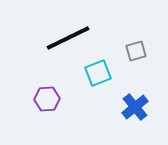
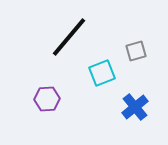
black line: moved 1 px right, 1 px up; rotated 24 degrees counterclockwise
cyan square: moved 4 px right
